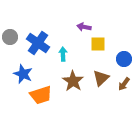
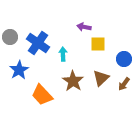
blue star: moved 4 px left, 4 px up; rotated 18 degrees clockwise
orange trapezoid: moved 1 px right; rotated 65 degrees clockwise
